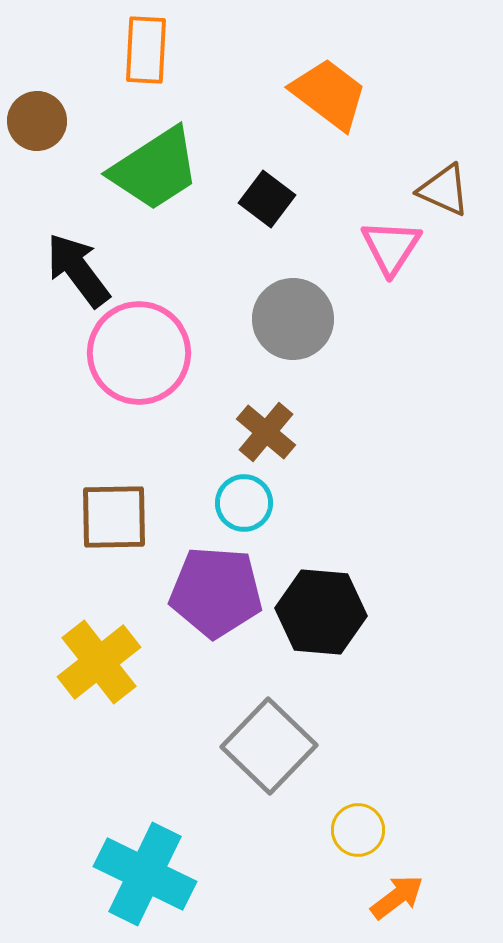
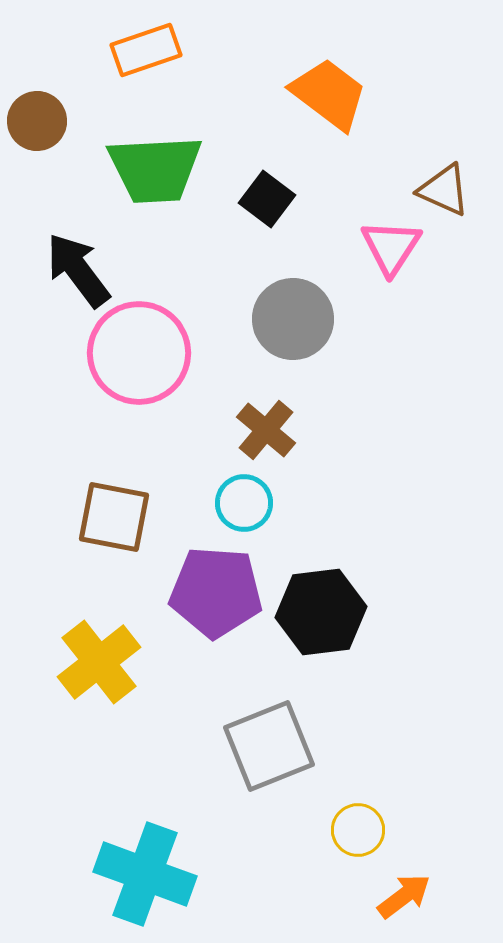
orange rectangle: rotated 68 degrees clockwise
green trapezoid: rotated 30 degrees clockwise
brown cross: moved 2 px up
brown square: rotated 12 degrees clockwise
black hexagon: rotated 12 degrees counterclockwise
gray square: rotated 24 degrees clockwise
cyan cross: rotated 6 degrees counterclockwise
orange arrow: moved 7 px right, 1 px up
